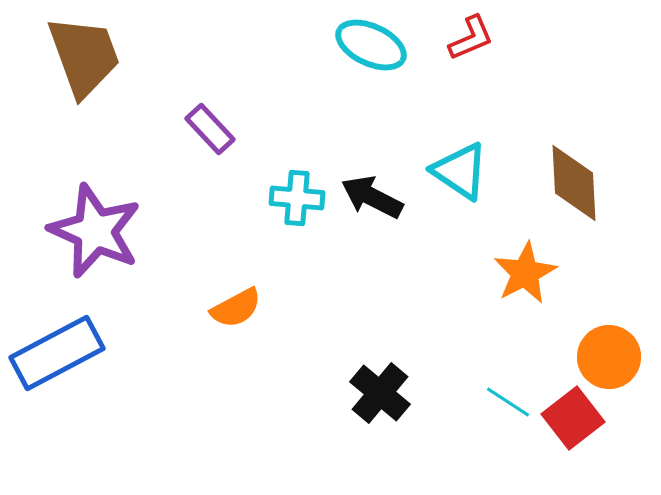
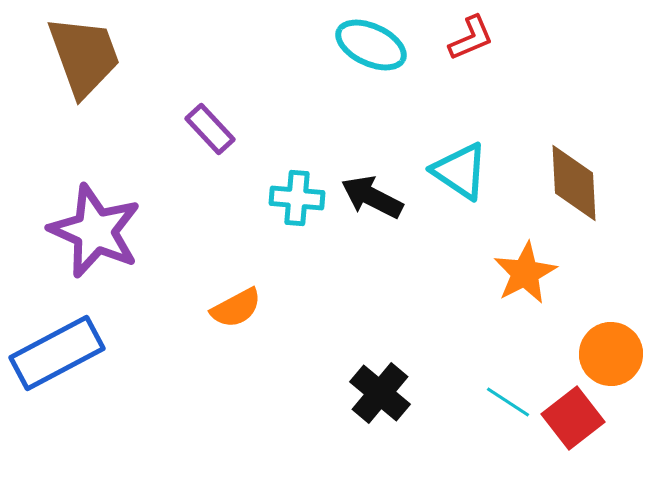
orange circle: moved 2 px right, 3 px up
